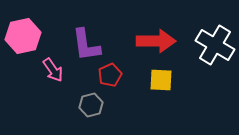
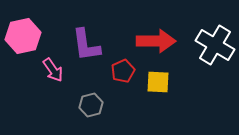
red pentagon: moved 13 px right, 4 px up
yellow square: moved 3 px left, 2 px down
